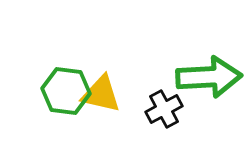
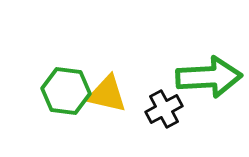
yellow triangle: moved 6 px right
